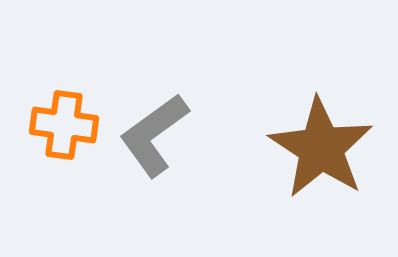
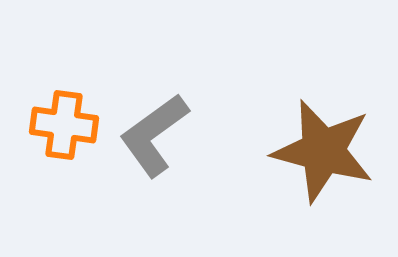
brown star: moved 2 px right, 3 px down; rotated 18 degrees counterclockwise
